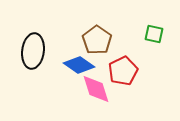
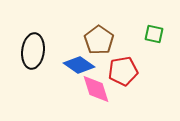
brown pentagon: moved 2 px right
red pentagon: rotated 16 degrees clockwise
